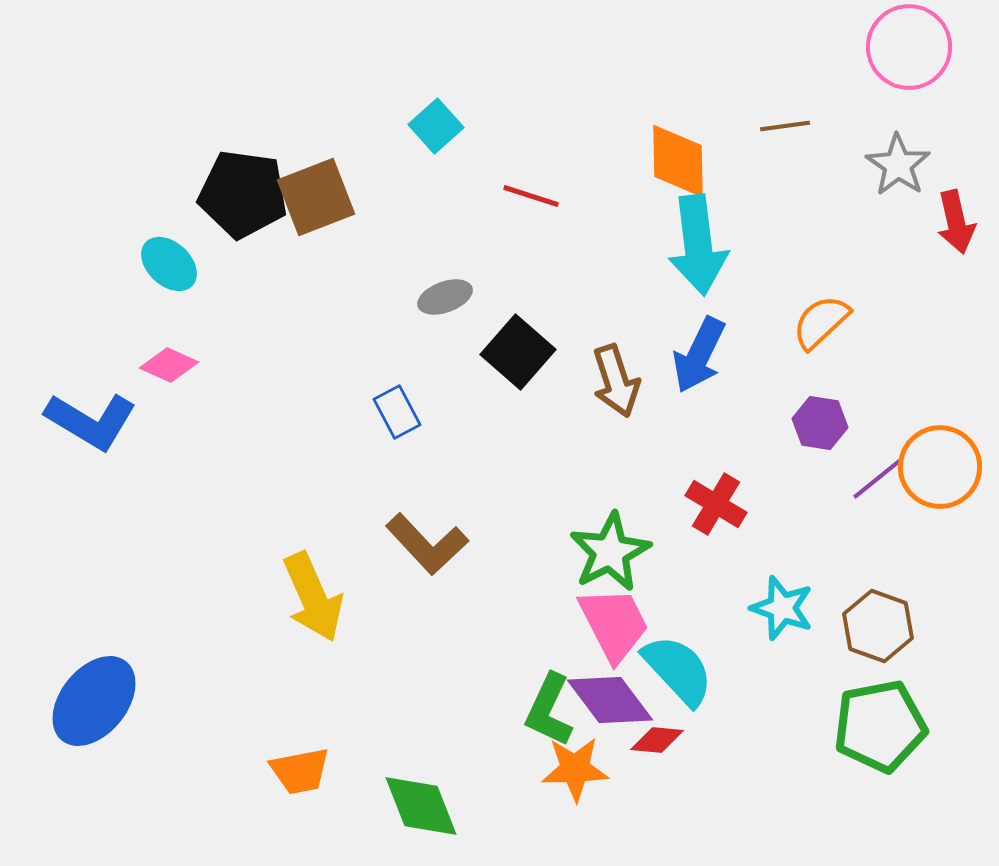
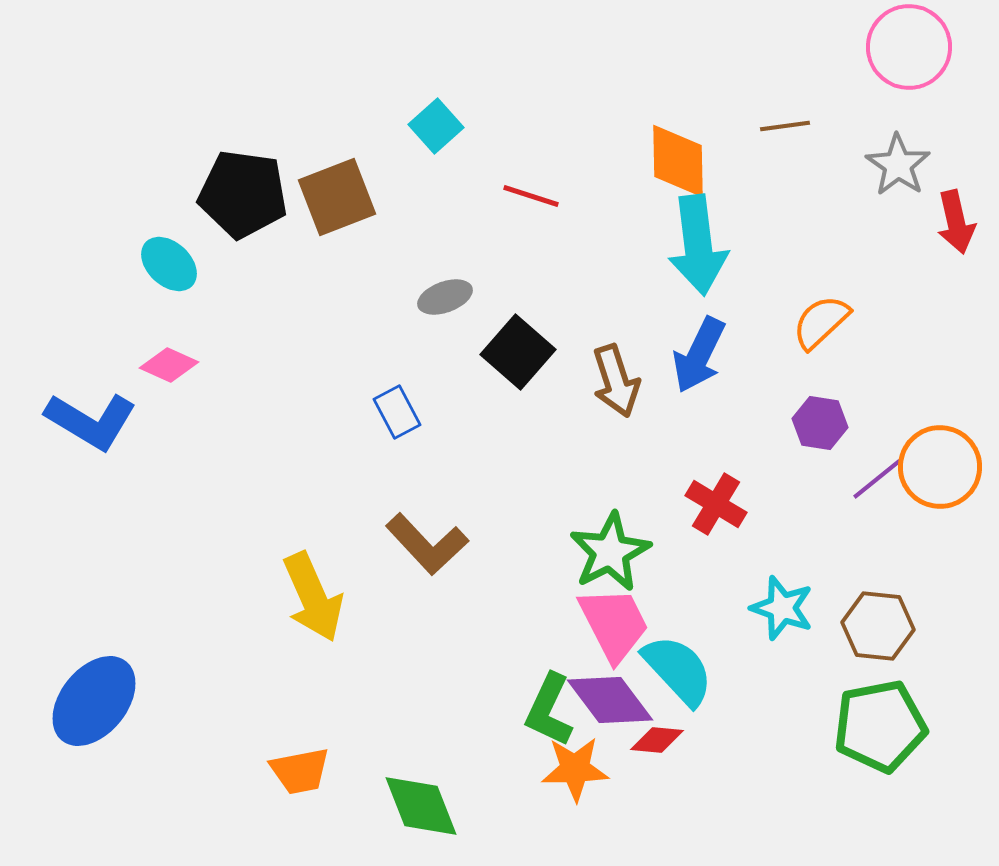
brown square: moved 21 px right
brown hexagon: rotated 14 degrees counterclockwise
